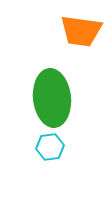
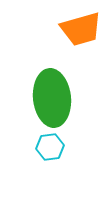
orange trapezoid: moved 2 px up; rotated 24 degrees counterclockwise
